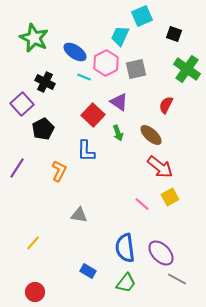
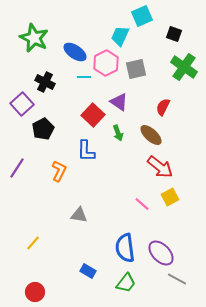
green cross: moved 3 px left, 2 px up
cyan line: rotated 24 degrees counterclockwise
red semicircle: moved 3 px left, 2 px down
